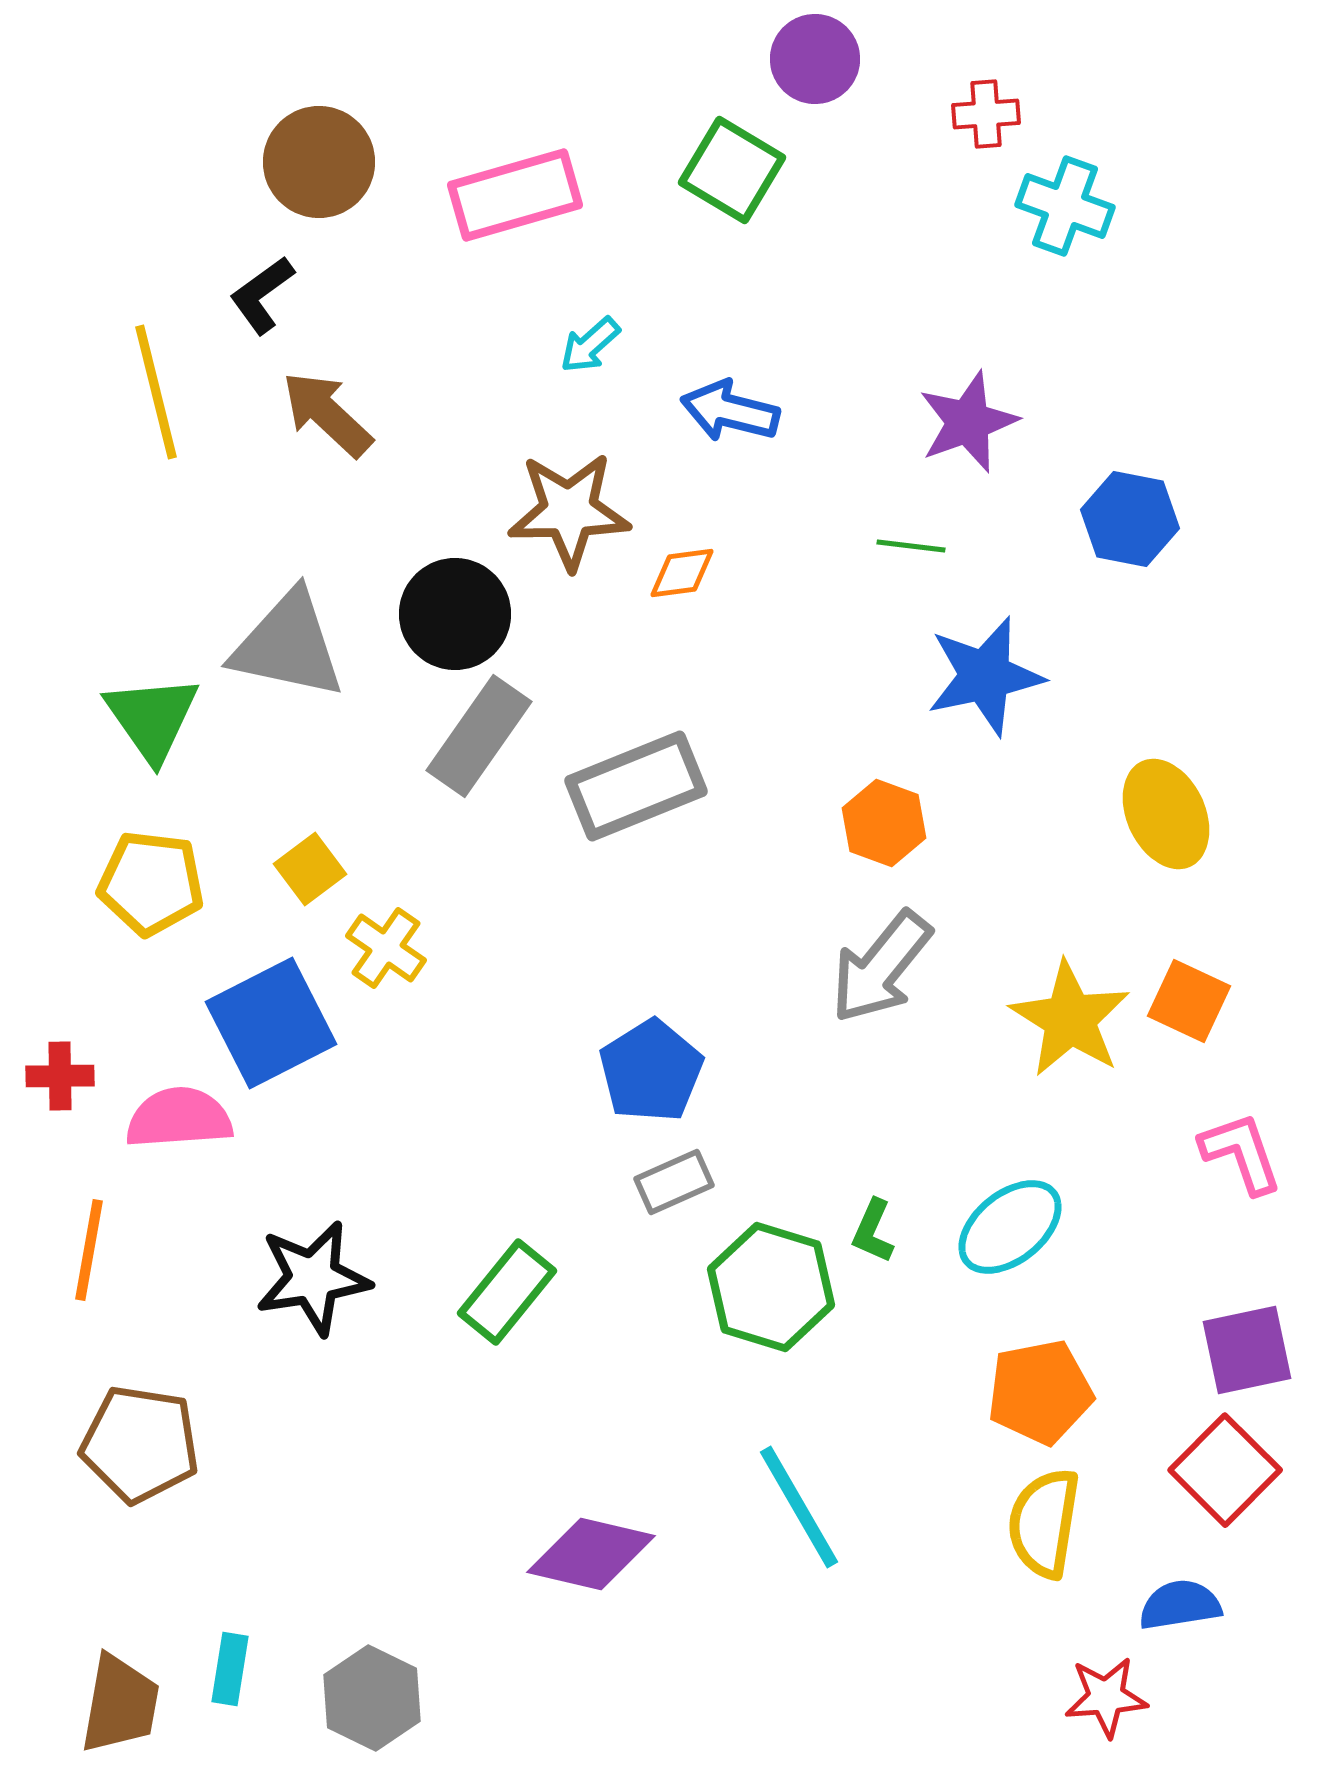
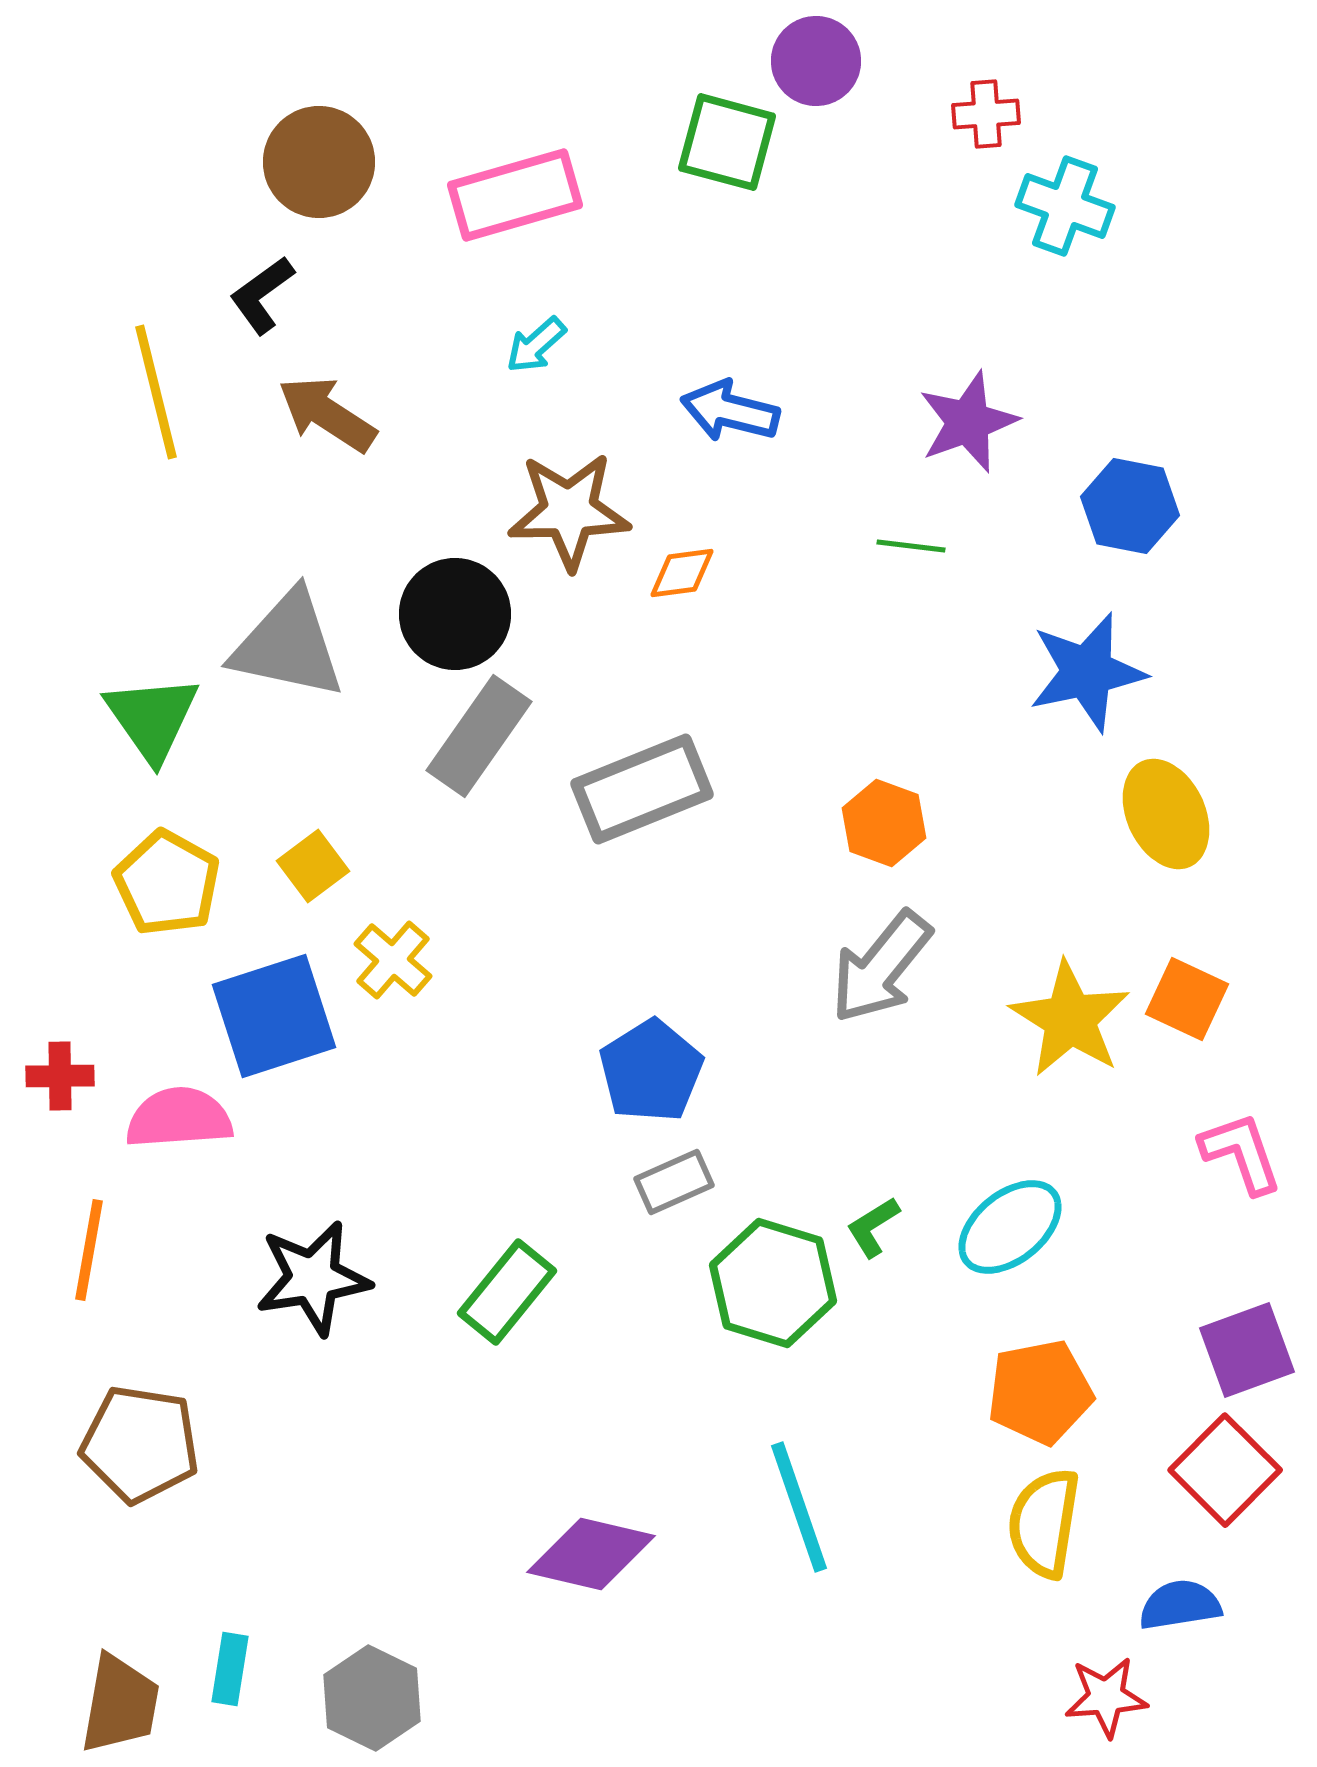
purple circle at (815, 59): moved 1 px right, 2 px down
green square at (732, 170): moved 5 px left, 28 px up; rotated 16 degrees counterclockwise
cyan arrow at (590, 345): moved 54 px left
brown arrow at (327, 414): rotated 10 degrees counterclockwise
blue hexagon at (1130, 519): moved 13 px up
blue star at (985, 676): moved 102 px right, 4 px up
gray rectangle at (636, 786): moved 6 px right, 3 px down
yellow square at (310, 869): moved 3 px right, 3 px up
yellow pentagon at (151, 883): moved 16 px right; rotated 22 degrees clockwise
yellow cross at (386, 948): moved 7 px right, 12 px down; rotated 6 degrees clockwise
orange square at (1189, 1001): moved 2 px left, 2 px up
blue square at (271, 1023): moved 3 px right, 7 px up; rotated 9 degrees clockwise
green L-shape at (873, 1231): moved 4 px up; rotated 34 degrees clockwise
green hexagon at (771, 1287): moved 2 px right, 4 px up
purple square at (1247, 1350): rotated 8 degrees counterclockwise
cyan line at (799, 1507): rotated 11 degrees clockwise
